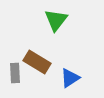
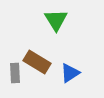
green triangle: rotated 10 degrees counterclockwise
blue triangle: moved 5 px up
